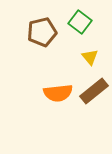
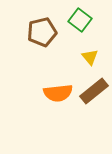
green square: moved 2 px up
